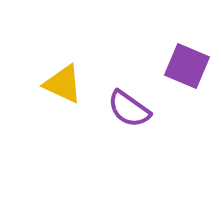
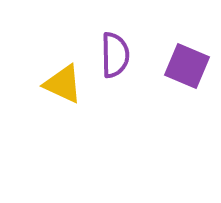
purple semicircle: moved 14 px left, 54 px up; rotated 126 degrees counterclockwise
